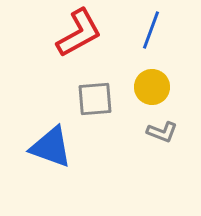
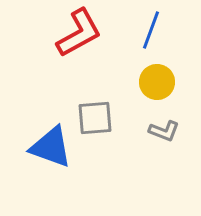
yellow circle: moved 5 px right, 5 px up
gray square: moved 19 px down
gray L-shape: moved 2 px right, 1 px up
